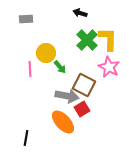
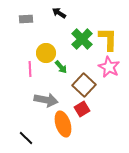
black arrow: moved 21 px left; rotated 16 degrees clockwise
green cross: moved 5 px left, 1 px up
green arrow: moved 1 px right
brown square: rotated 15 degrees clockwise
gray arrow: moved 21 px left, 4 px down
orange ellipse: moved 2 px down; rotated 25 degrees clockwise
black line: rotated 56 degrees counterclockwise
